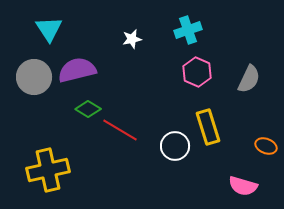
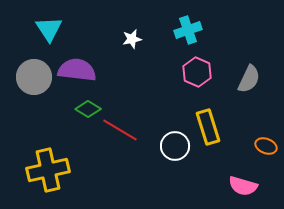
purple semicircle: rotated 21 degrees clockwise
